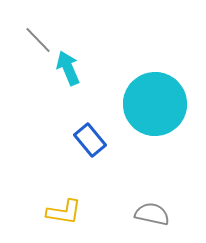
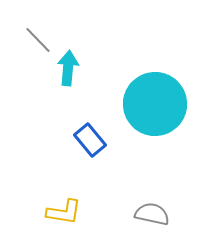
cyan arrow: rotated 28 degrees clockwise
